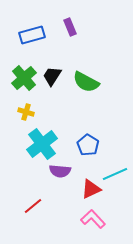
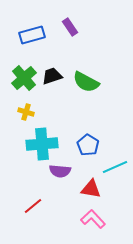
purple rectangle: rotated 12 degrees counterclockwise
black trapezoid: rotated 40 degrees clockwise
cyan cross: rotated 32 degrees clockwise
cyan line: moved 7 px up
red triangle: rotated 35 degrees clockwise
